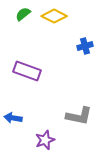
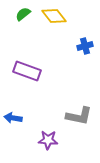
yellow diamond: rotated 25 degrees clockwise
purple star: moved 3 px right; rotated 24 degrees clockwise
